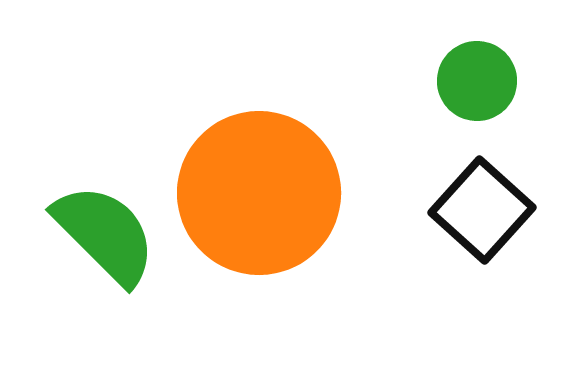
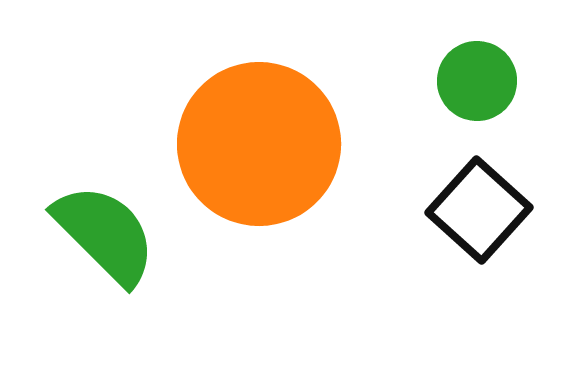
orange circle: moved 49 px up
black square: moved 3 px left
